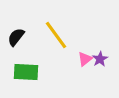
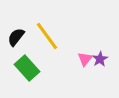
yellow line: moved 9 px left, 1 px down
pink triangle: rotated 14 degrees counterclockwise
green rectangle: moved 1 px right, 4 px up; rotated 45 degrees clockwise
